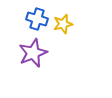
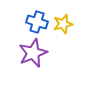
blue cross: moved 3 px down
